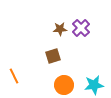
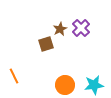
brown star: rotated 24 degrees counterclockwise
brown square: moved 7 px left, 12 px up
orange circle: moved 1 px right
